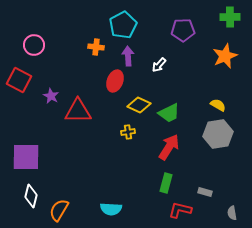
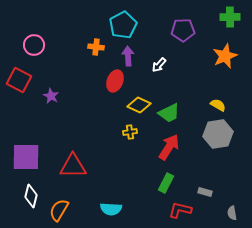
red triangle: moved 5 px left, 55 px down
yellow cross: moved 2 px right
green rectangle: rotated 12 degrees clockwise
